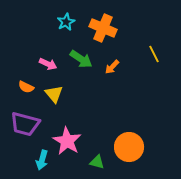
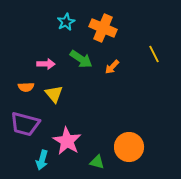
pink arrow: moved 2 px left; rotated 24 degrees counterclockwise
orange semicircle: rotated 28 degrees counterclockwise
